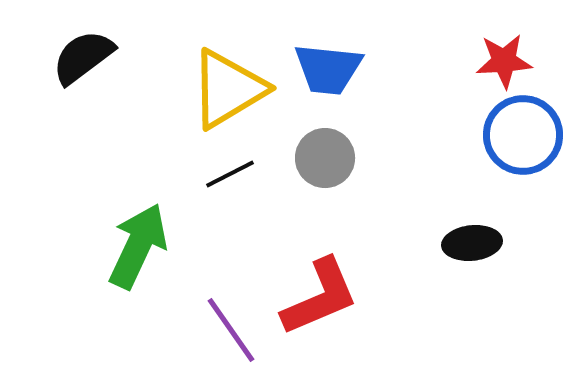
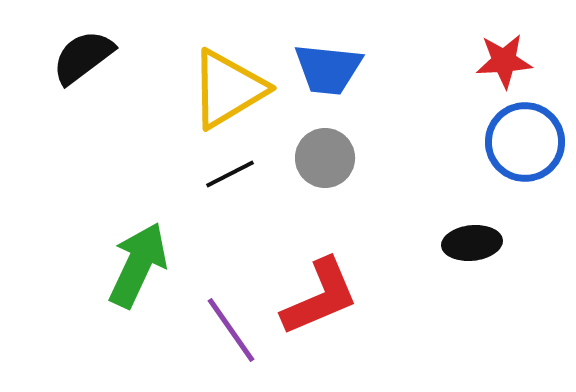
blue circle: moved 2 px right, 7 px down
green arrow: moved 19 px down
